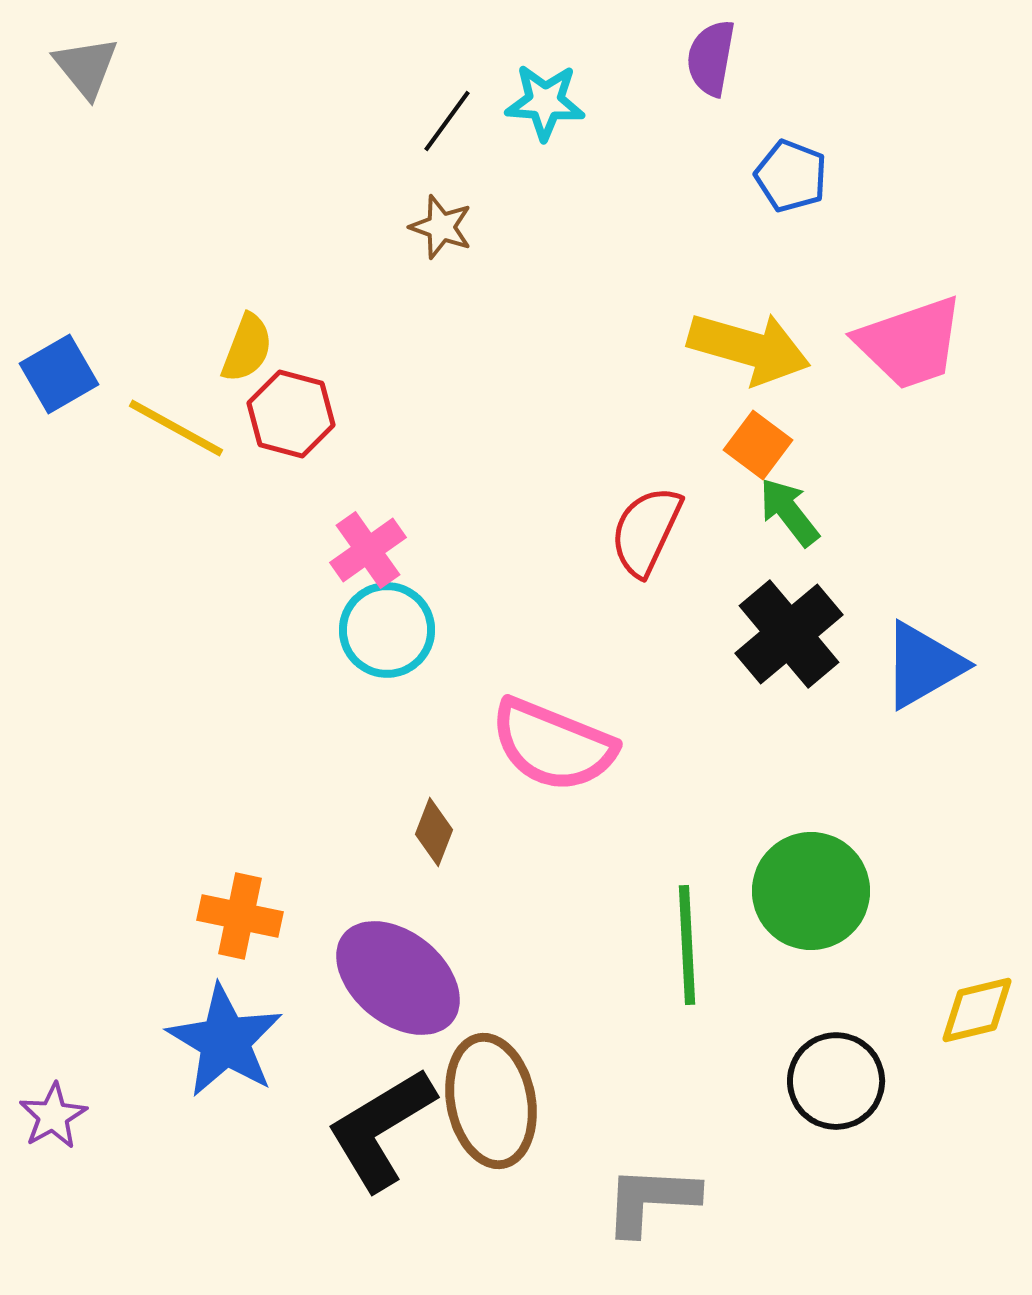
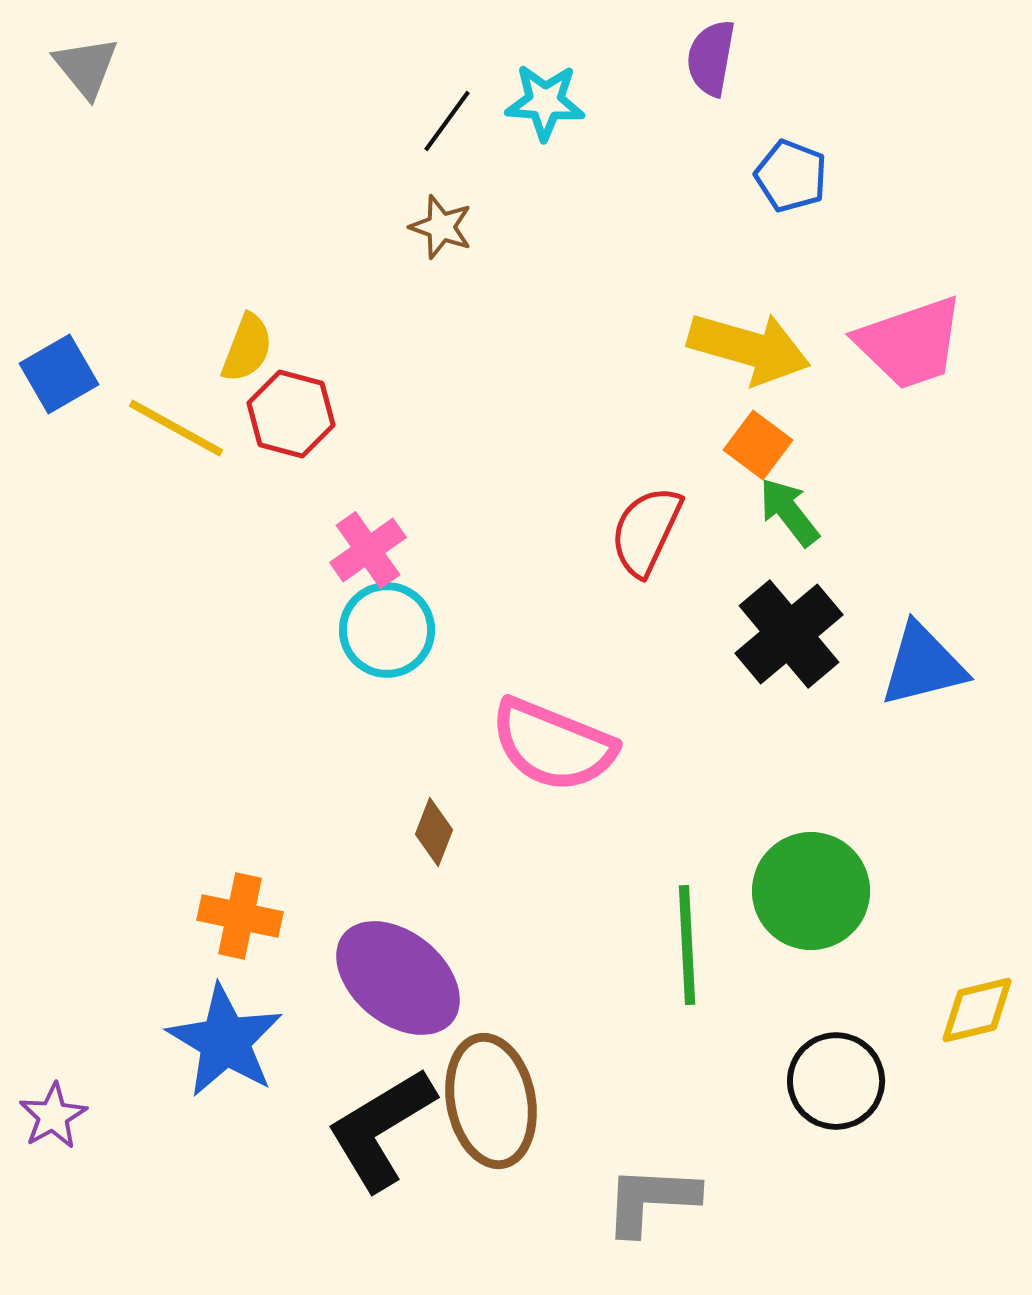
blue triangle: rotated 16 degrees clockwise
